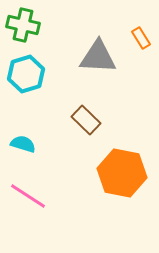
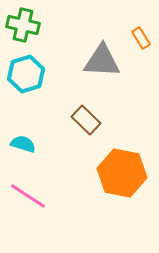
gray triangle: moved 4 px right, 4 px down
